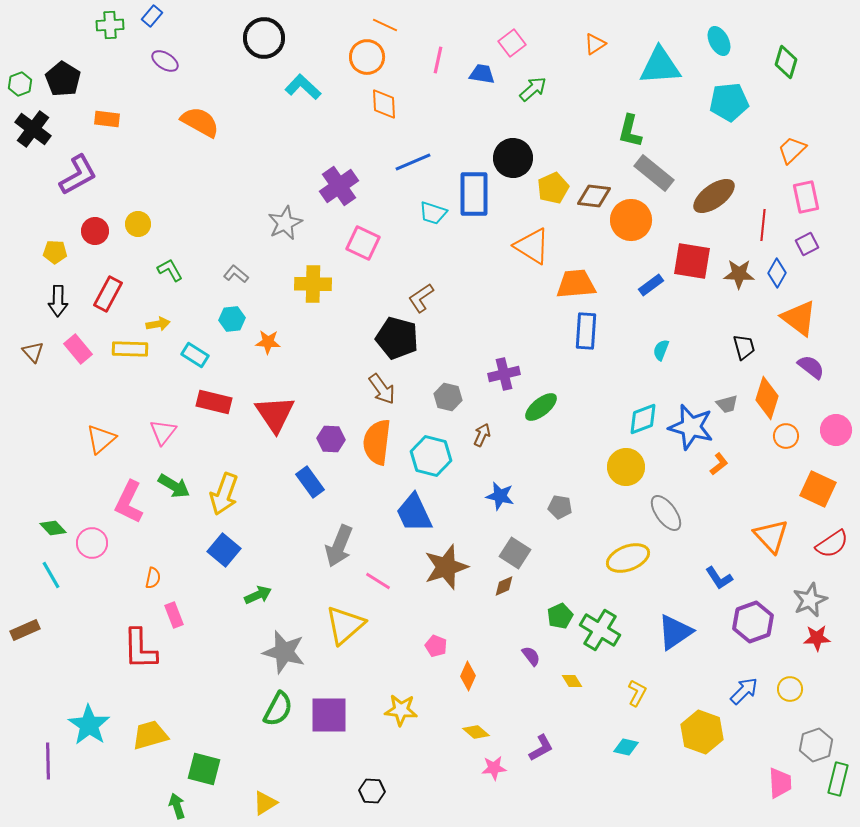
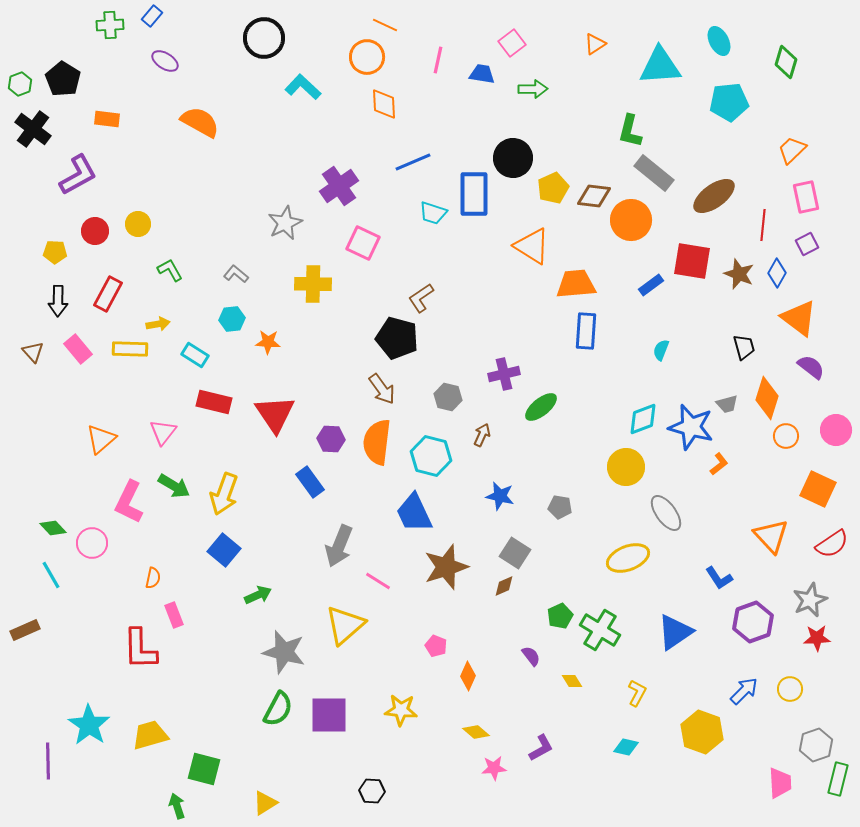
green arrow at (533, 89): rotated 40 degrees clockwise
brown star at (739, 274): rotated 20 degrees clockwise
